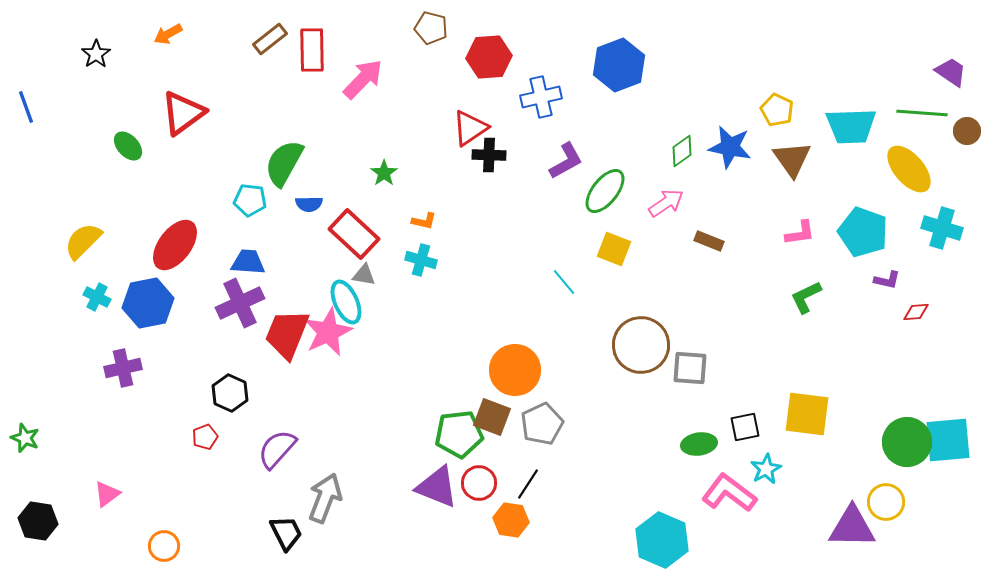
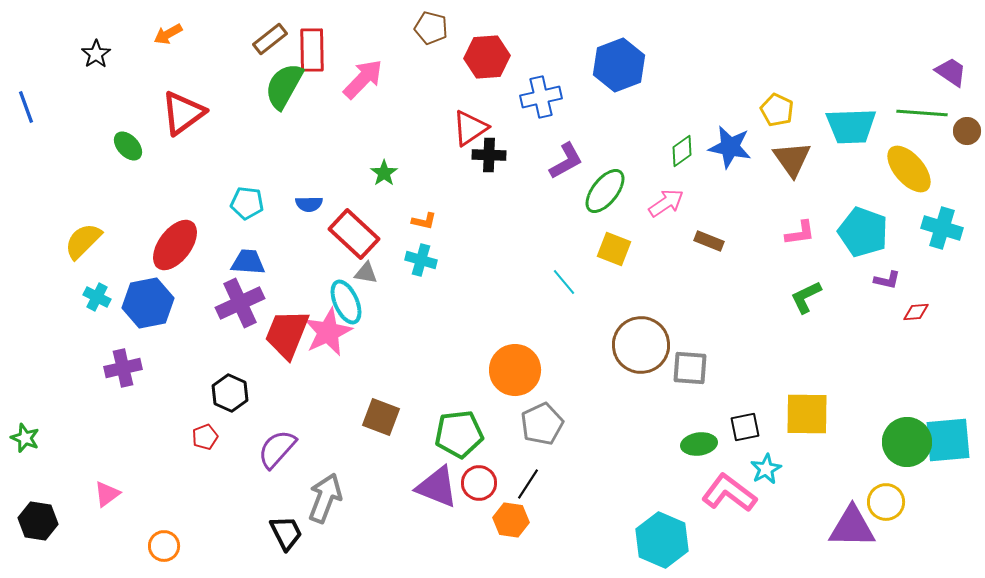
red hexagon at (489, 57): moved 2 px left
green semicircle at (284, 163): moved 77 px up
cyan pentagon at (250, 200): moved 3 px left, 3 px down
gray triangle at (364, 275): moved 2 px right, 2 px up
yellow square at (807, 414): rotated 6 degrees counterclockwise
brown square at (492, 417): moved 111 px left
